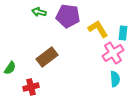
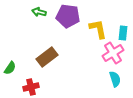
yellow L-shape: rotated 20 degrees clockwise
cyan semicircle: rotated 14 degrees counterclockwise
